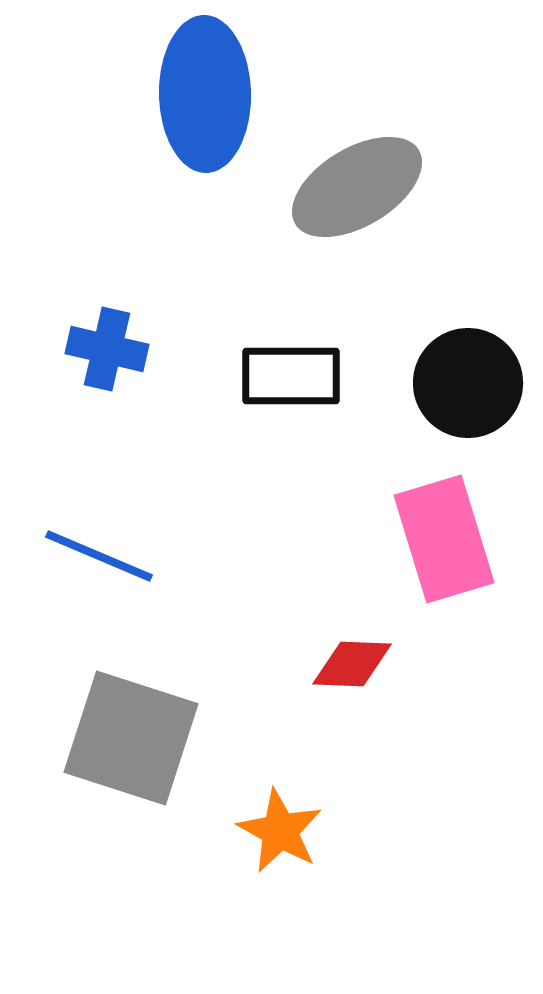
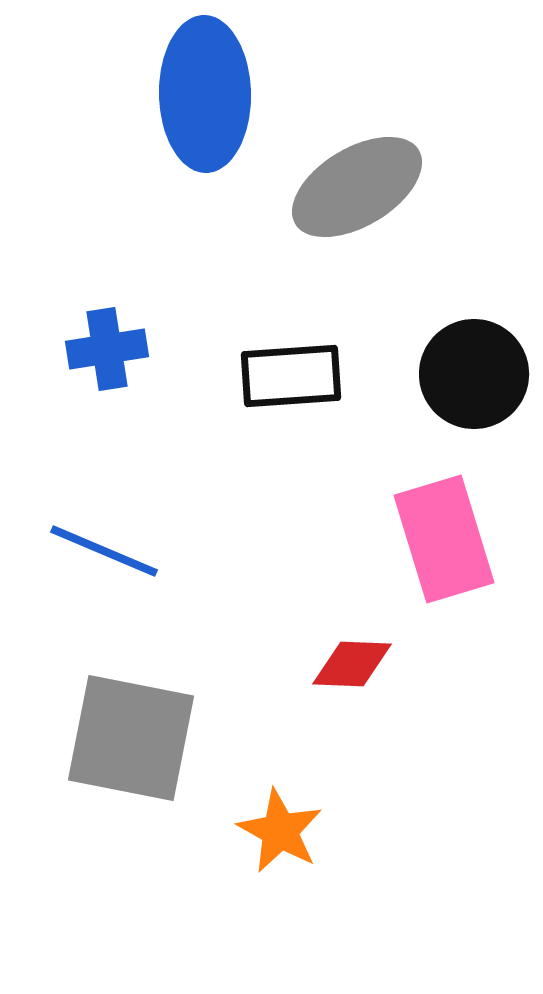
blue cross: rotated 22 degrees counterclockwise
black rectangle: rotated 4 degrees counterclockwise
black circle: moved 6 px right, 9 px up
blue line: moved 5 px right, 5 px up
gray square: rotated 7 degrees counterclockwise
